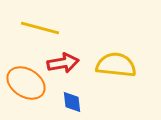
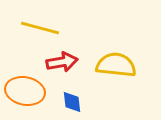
red arrow: moved 1 px left, 1 px up
orange ellipse: moved 1 px left, 8 px down; rotated 21 degrees counterclockwise
